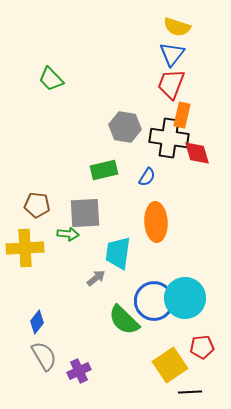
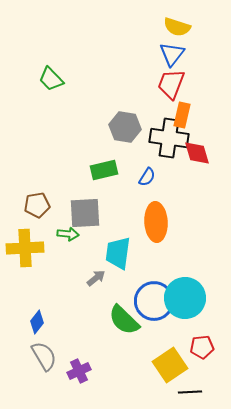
brown pentagon: rotated 15 degrees counterclockwise
